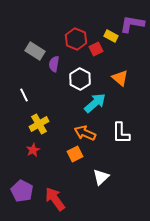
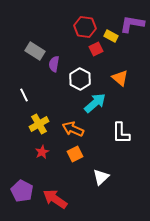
red hexagon: moved 9 px right, 12 px up; rotated 15 degrees counterclockwise
orange arrow: moved 12 px left, 4 px up
red star: moved 9 px right, 2 px down
red arrow: rotated 20 degrees counterclockwise
